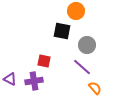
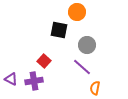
orange circle: moved 1 px right, 1 px down
black square: moved 3 px left, 1 px up
red square: rotated 32 degrees clockwise
purple triangle: moved 1 px right
orange semicircle: rotated 128 degrees counterclockwise
